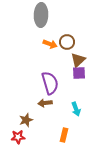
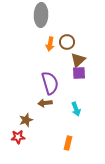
orange arrow: rotated 80 degrees clockwise
orange rectangle: moved 4 px right, 8 px down
